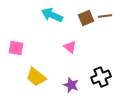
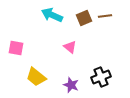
brown square: moved 2 px left
